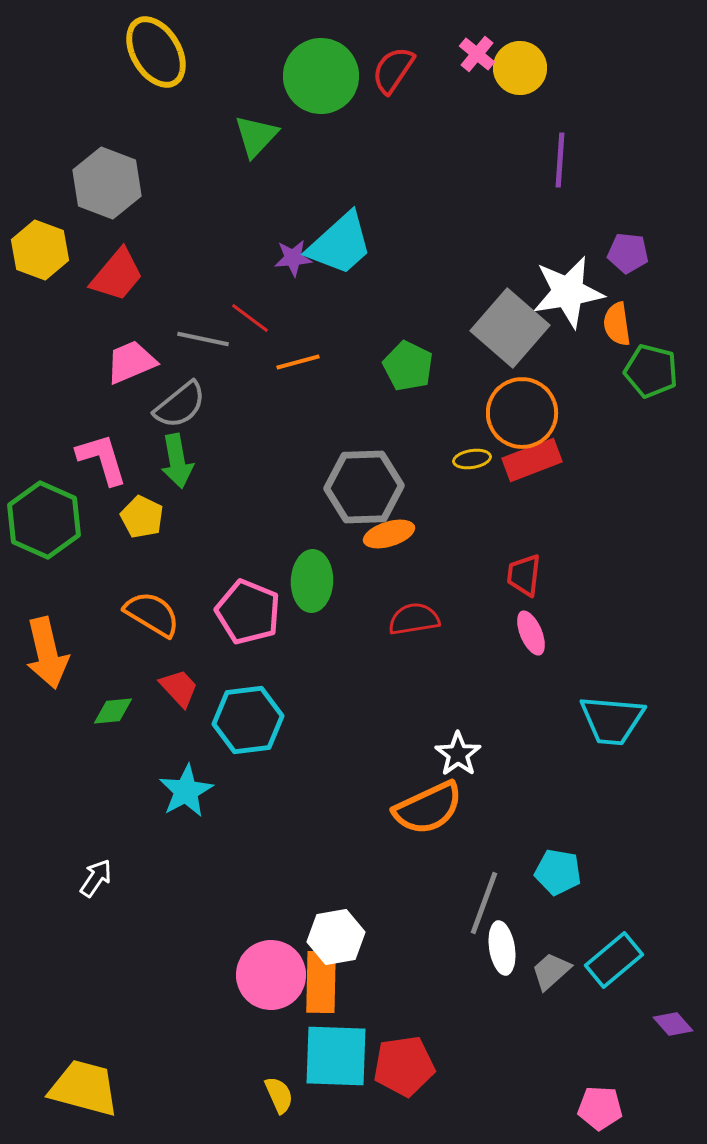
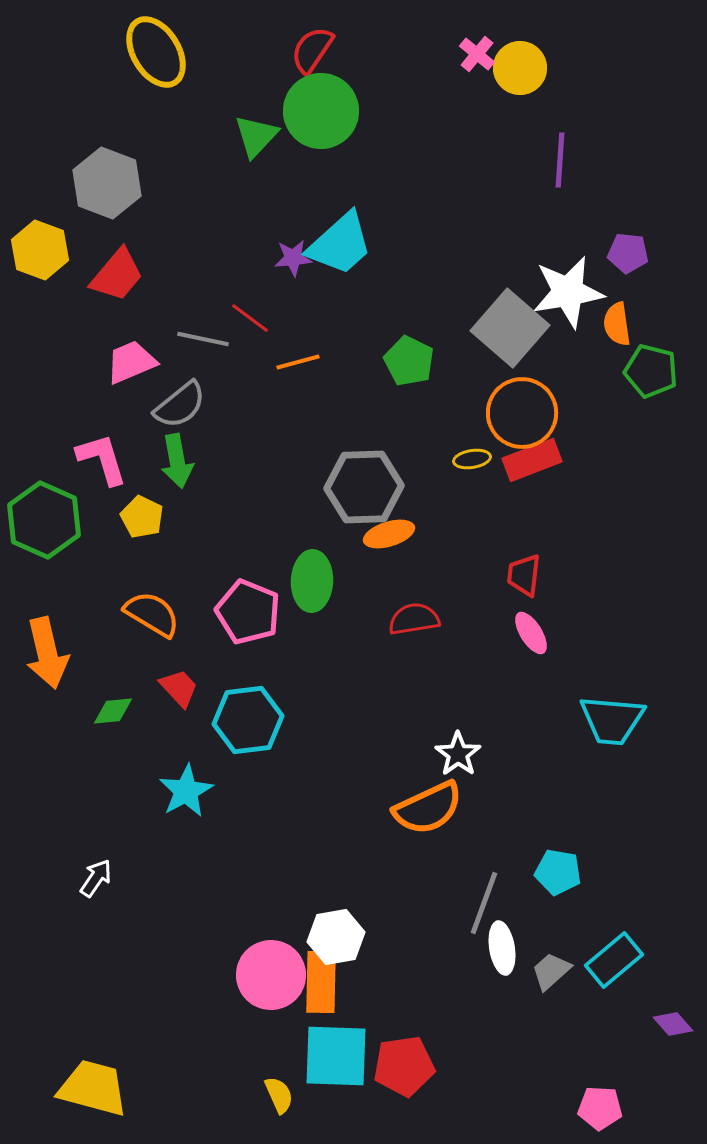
red semicircle at (393, 70): moved 81 px left, 20 px up
green circle at (321, 76): moved 35 px down
green pentagon at (408, 366): moved 1 px right, 5 px up
pink ellipse at (531, 633): rotated 9 degrees counterclockwise
yellow trapezoid at (84, 1088): moved 9 px right
